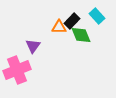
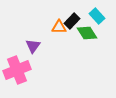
green diamond: moved 6 px right, 2 px up; rotated 10 degrees counterclockwise
